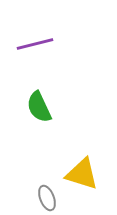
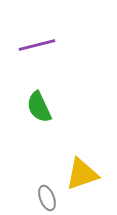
purple line: moved 2 px right, 1 px down
yellow triangle: rotated 36 degrees counterclockwise
